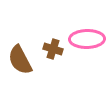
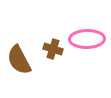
brown semicircle: moved 1 px left
